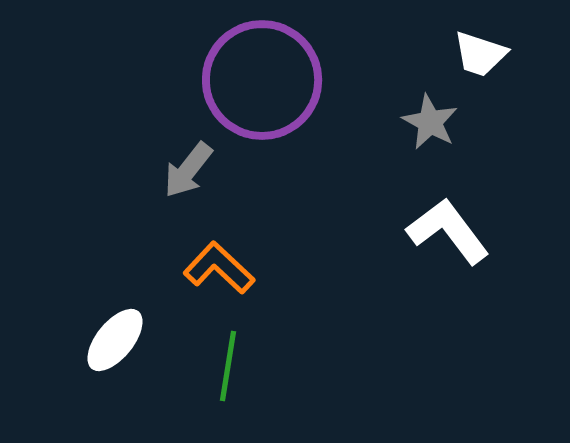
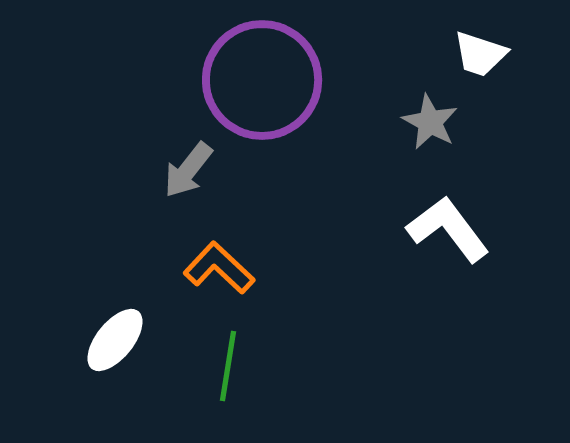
white L-shape: moved 2 px up
